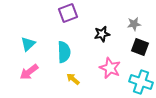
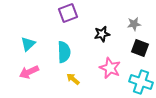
black square: moved 1 px down
pink arrow: rotated 12 degrees clockwise
